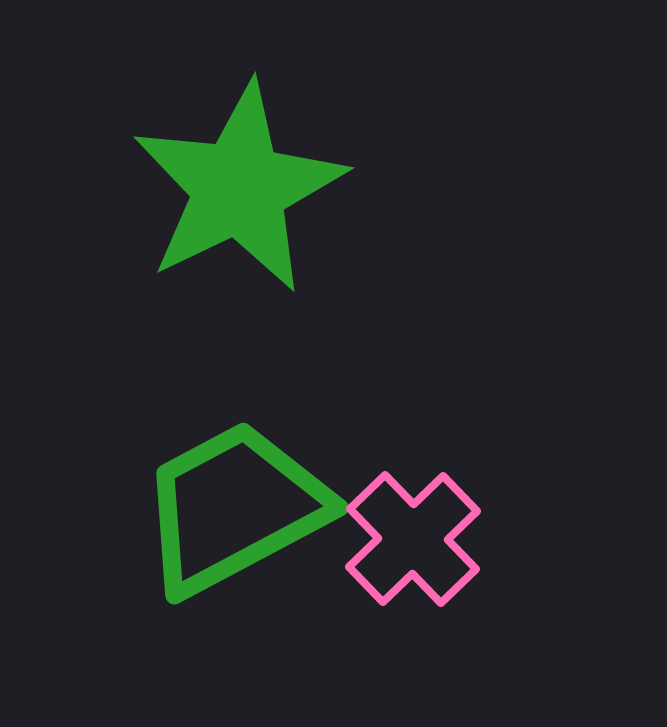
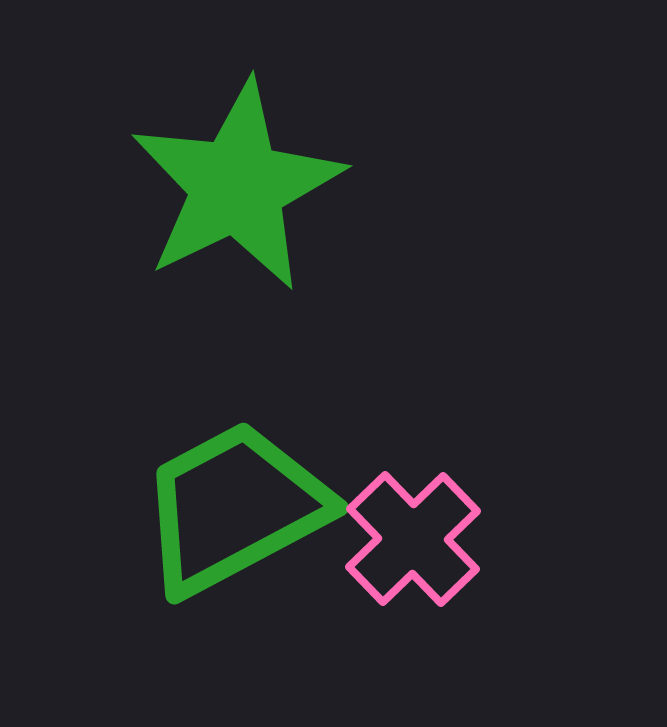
green star: moved 2 px left, 2 px up
